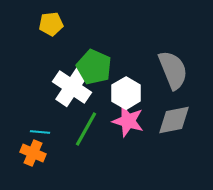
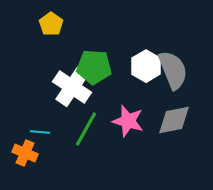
yellow pentagon: rotated 30 degrees counterclockwise
green pentagon: rotated 20 degrees counterclockwise
white hexagon: moved 20 px right, 27 px up
orange cross: moved 8 px left
